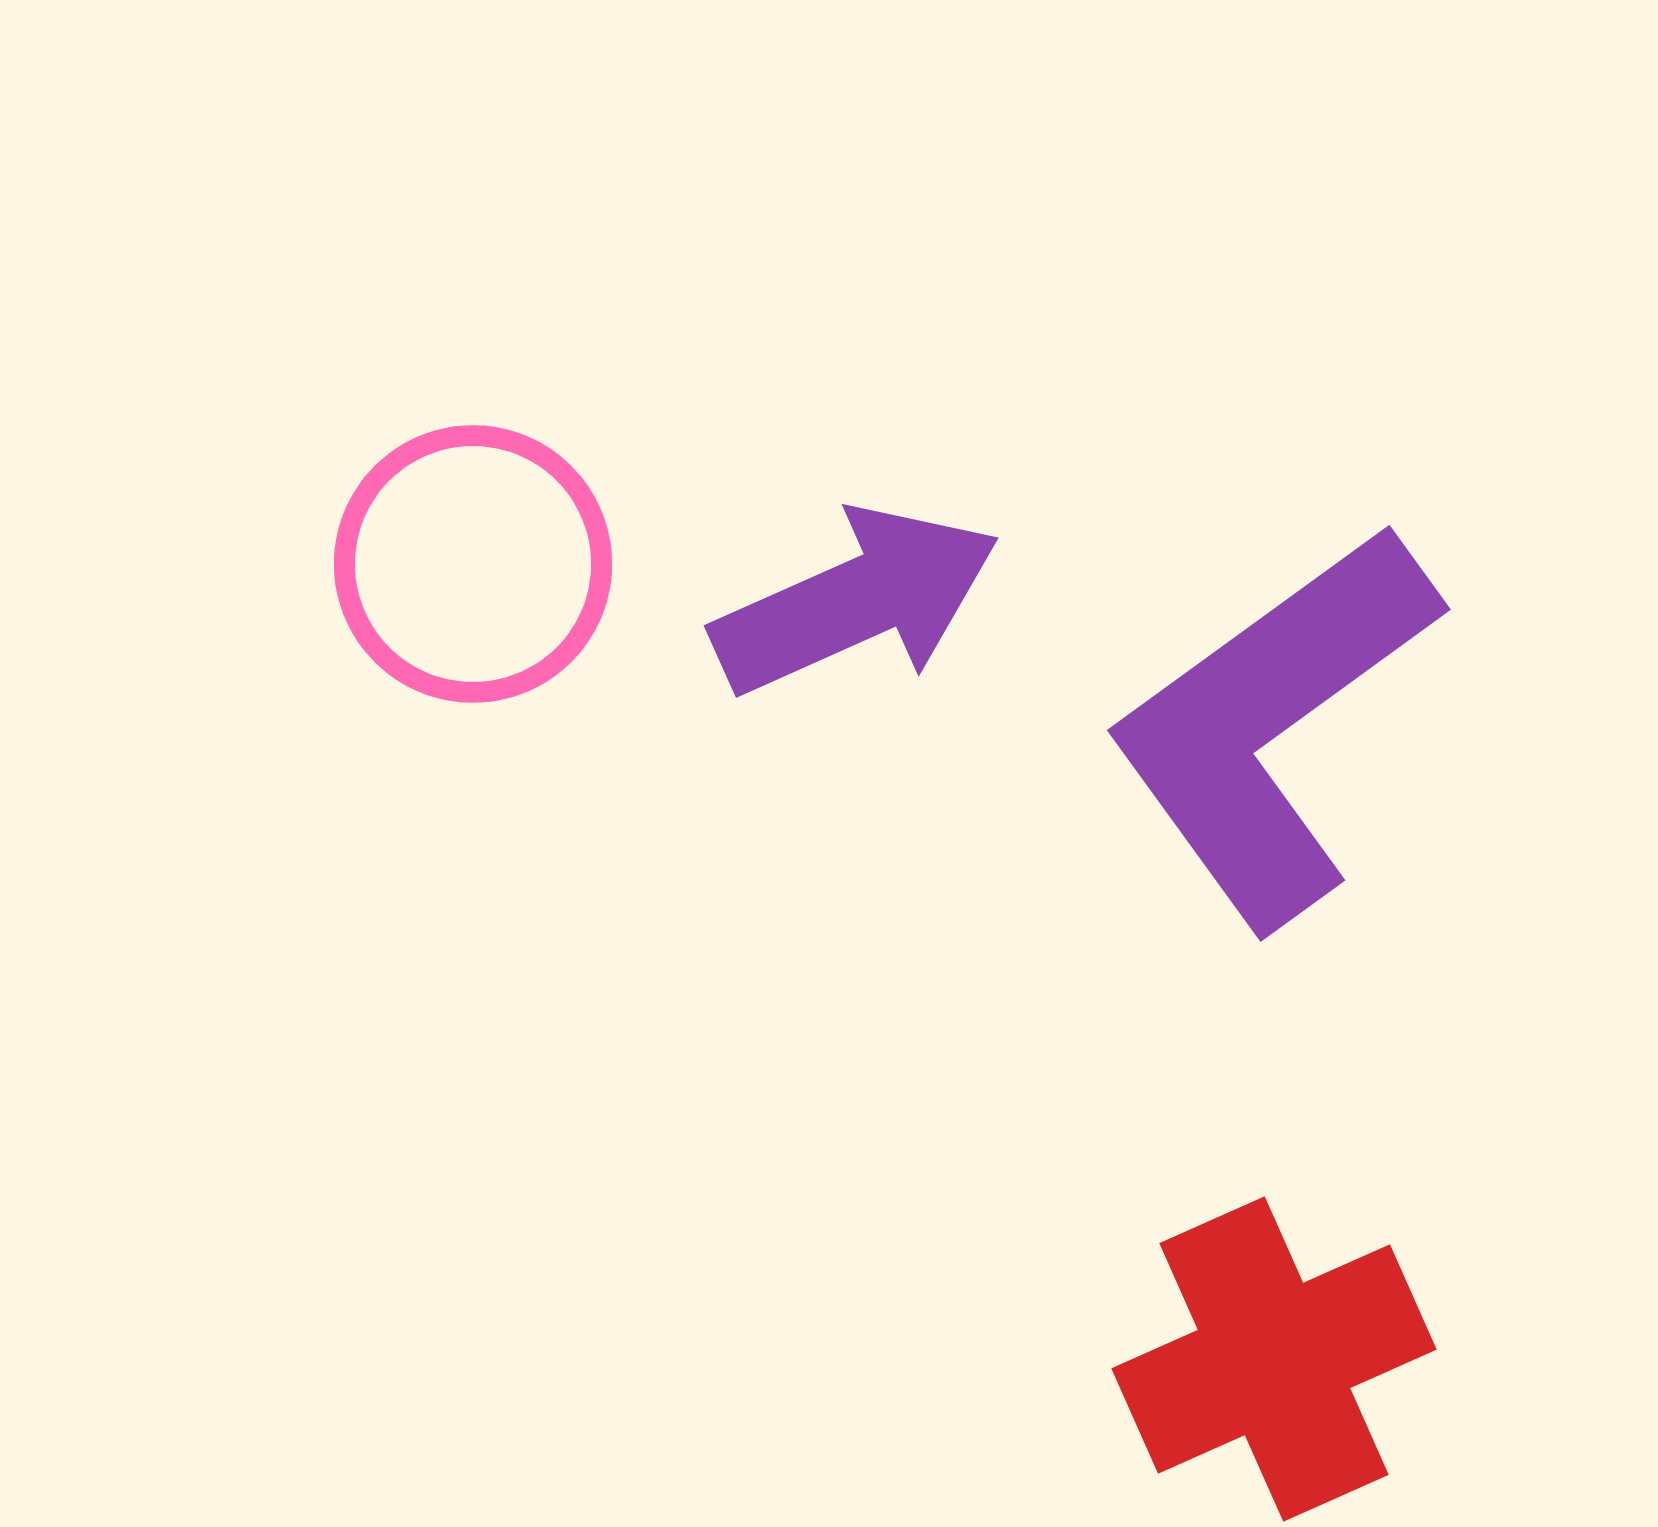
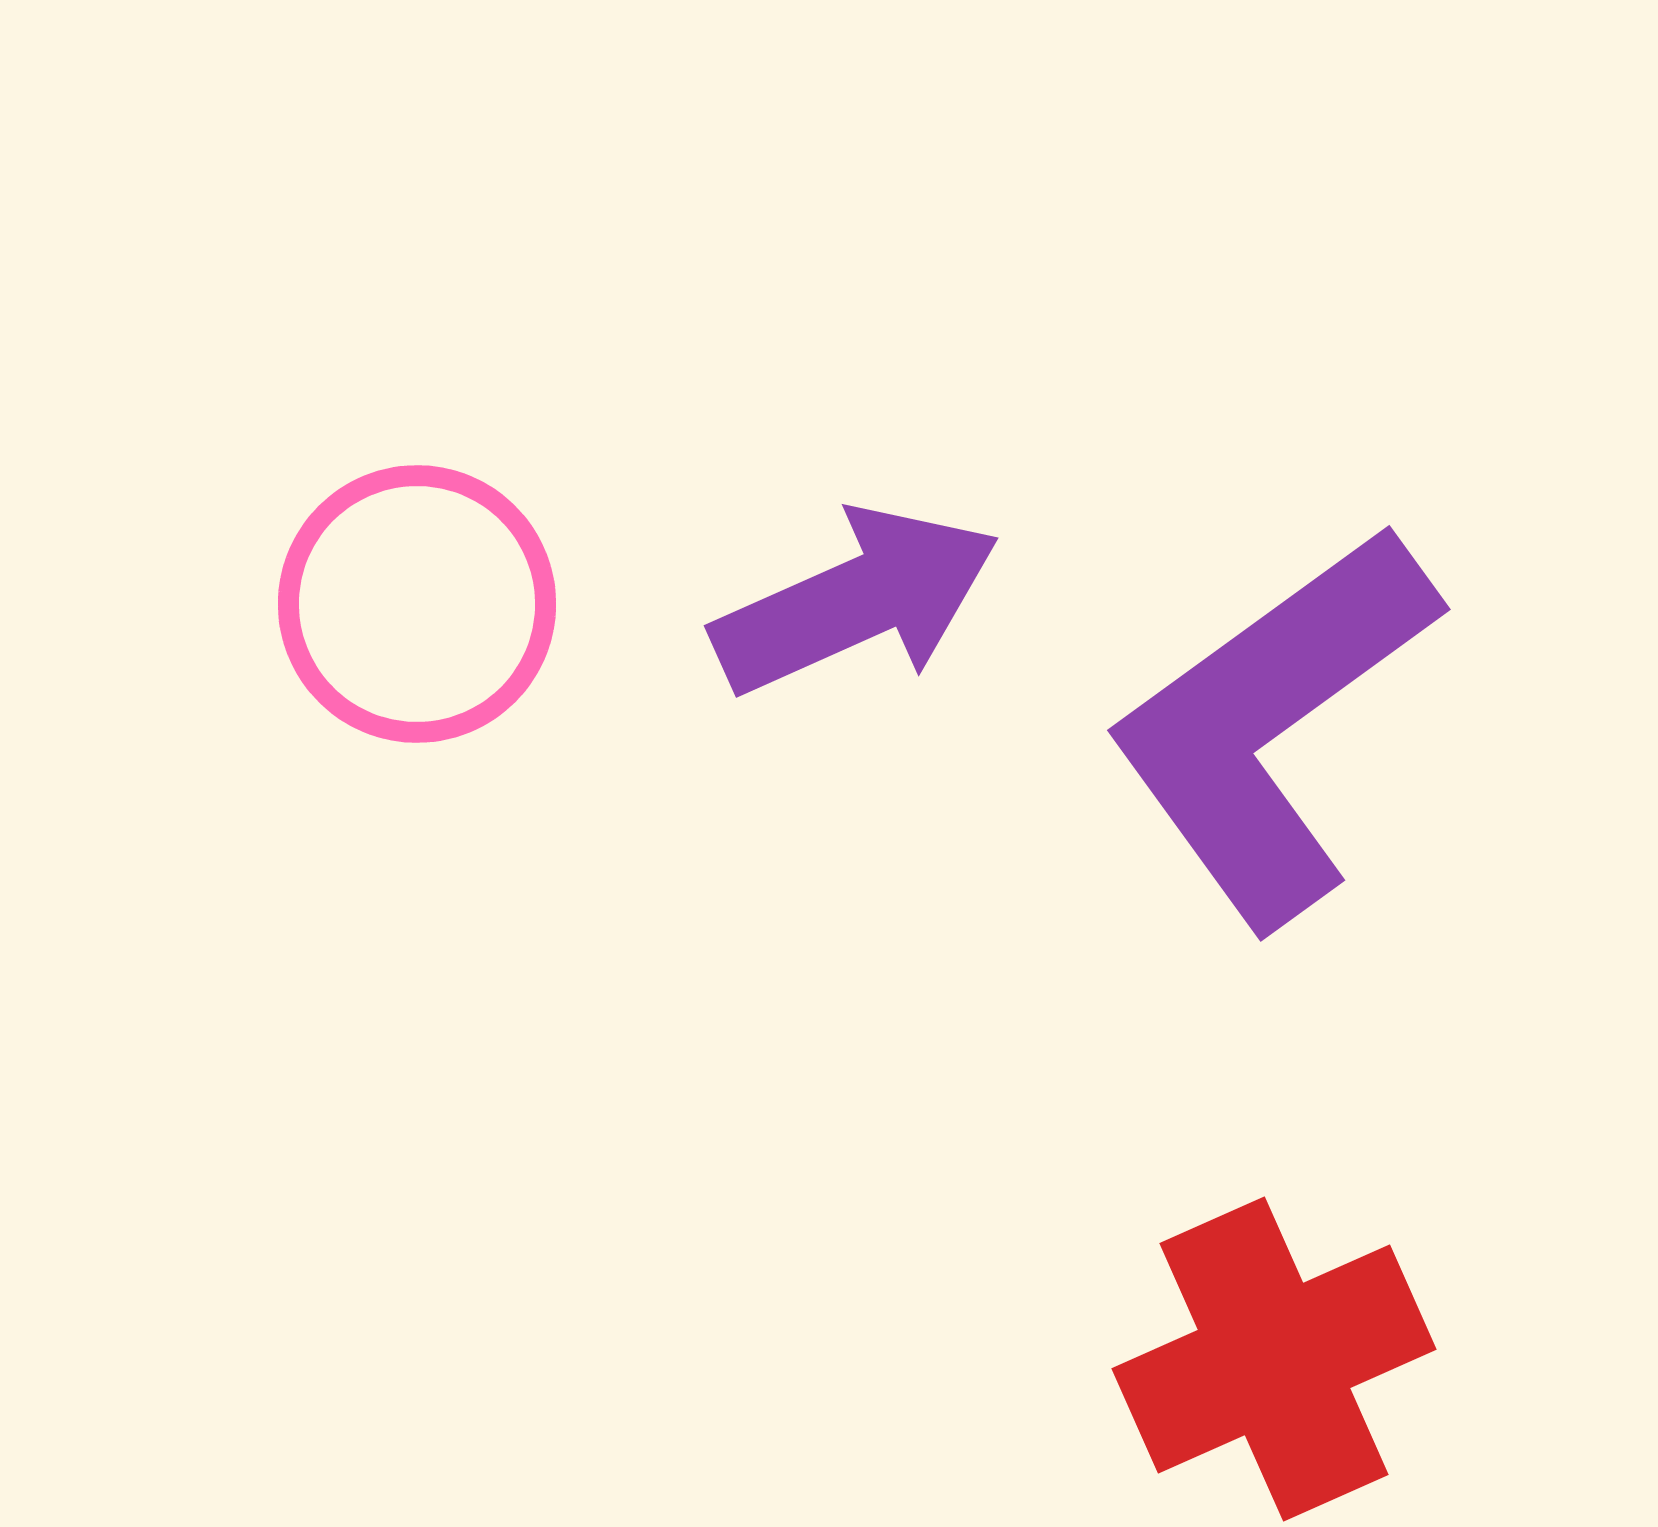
pink circle: moved 56 px left, 40 px down
